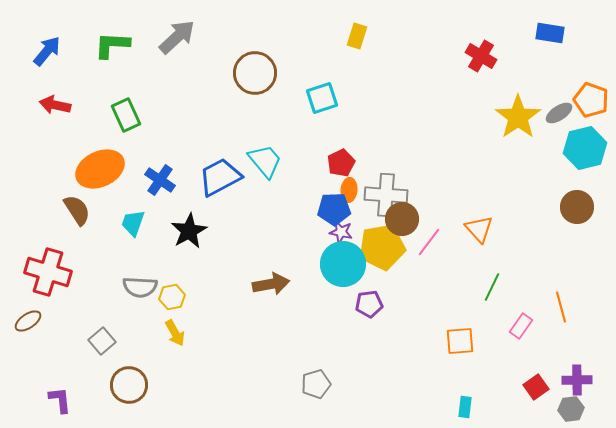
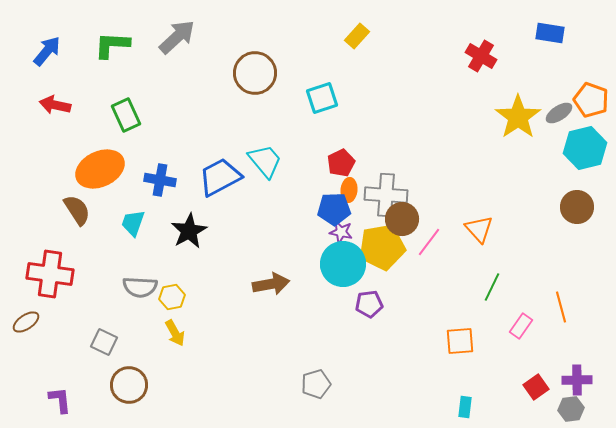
yellow rectangle at (357, 36): rotated 25 degrees clockwise
blue cross at (160, 180): rotated 24 degrees counterclockwise
red cross at (48, 272): moved 2 px right, 2 px down; rotated 9 degrees counterclockwise
brown ellipse at (28, 321): moved 2 px left, 1 px down
gray square at (102, 341): moved 2 px right, 1 px down; rotated 24 degrees counterclockwise
